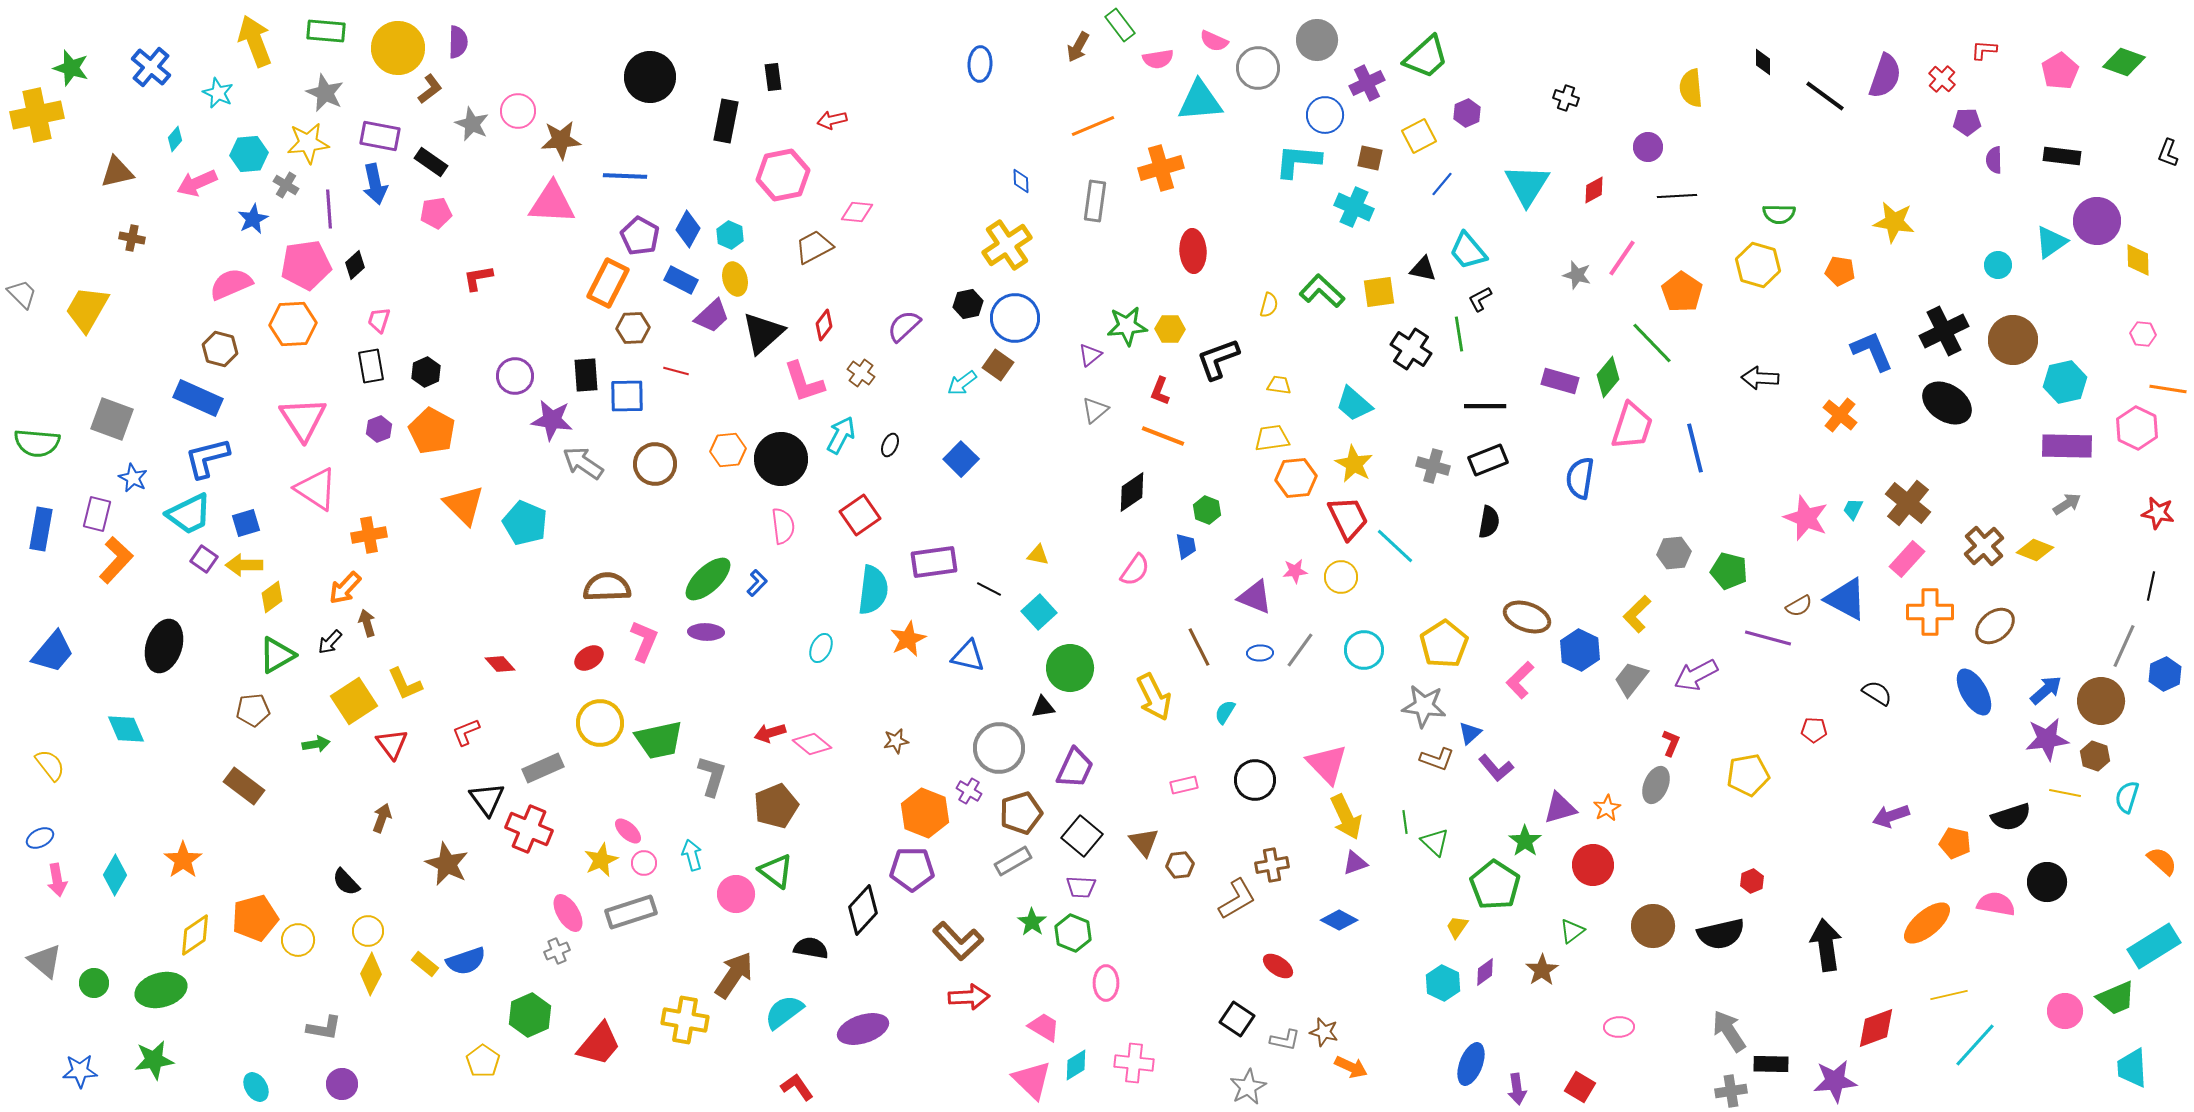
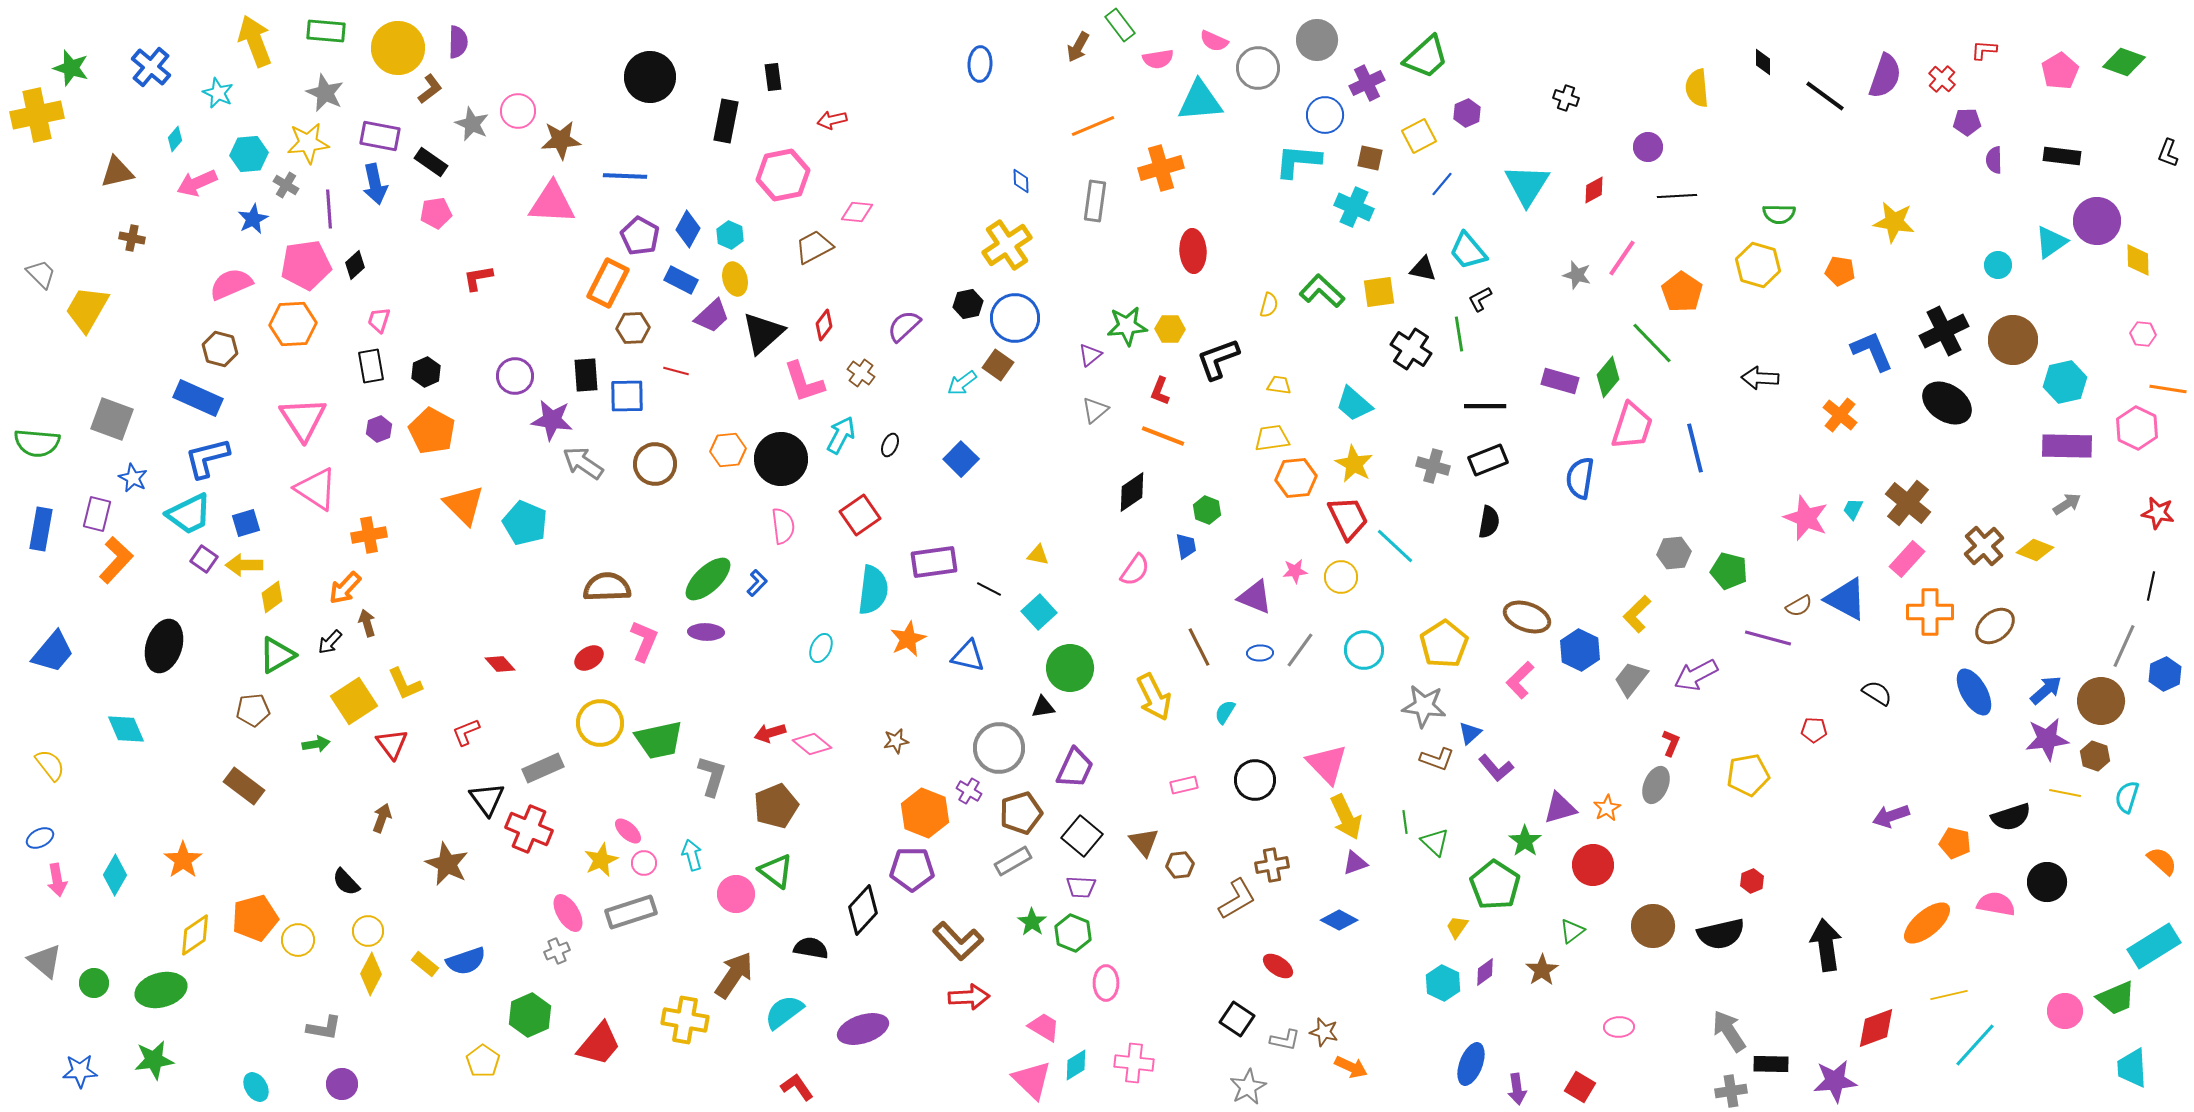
yellow semicircle at (1691, 88): moved 6 px right
gray trapezoid at (22, 294): moved 19 px right, 20 px up
